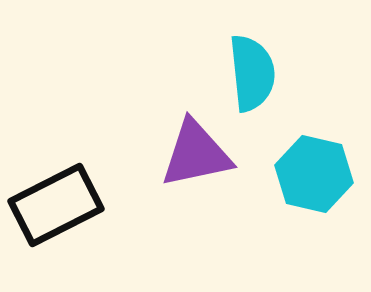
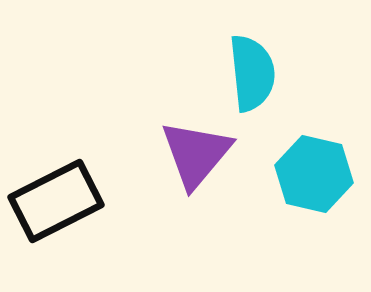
purple triangle: rotated 38 degrees counterclockwise
black rectangle: moved 4 px up
